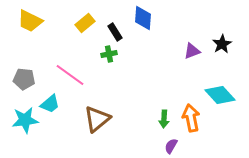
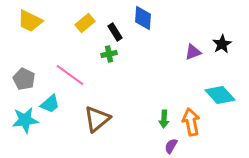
purple triangle: moved 1 px right, 1 px down
gray pentagon: rotated 20 degrees clockwise
orange arrow: moved 4 px down
